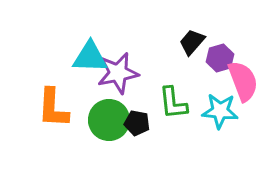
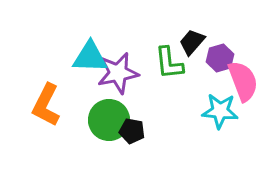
green L-shape: moved 4 px left, 40 px up
orange L-shape: moved 7 px left, 3 px up; rotated 24 degrees clockwise
black pentagon: moved 5 px left, 8 px down
